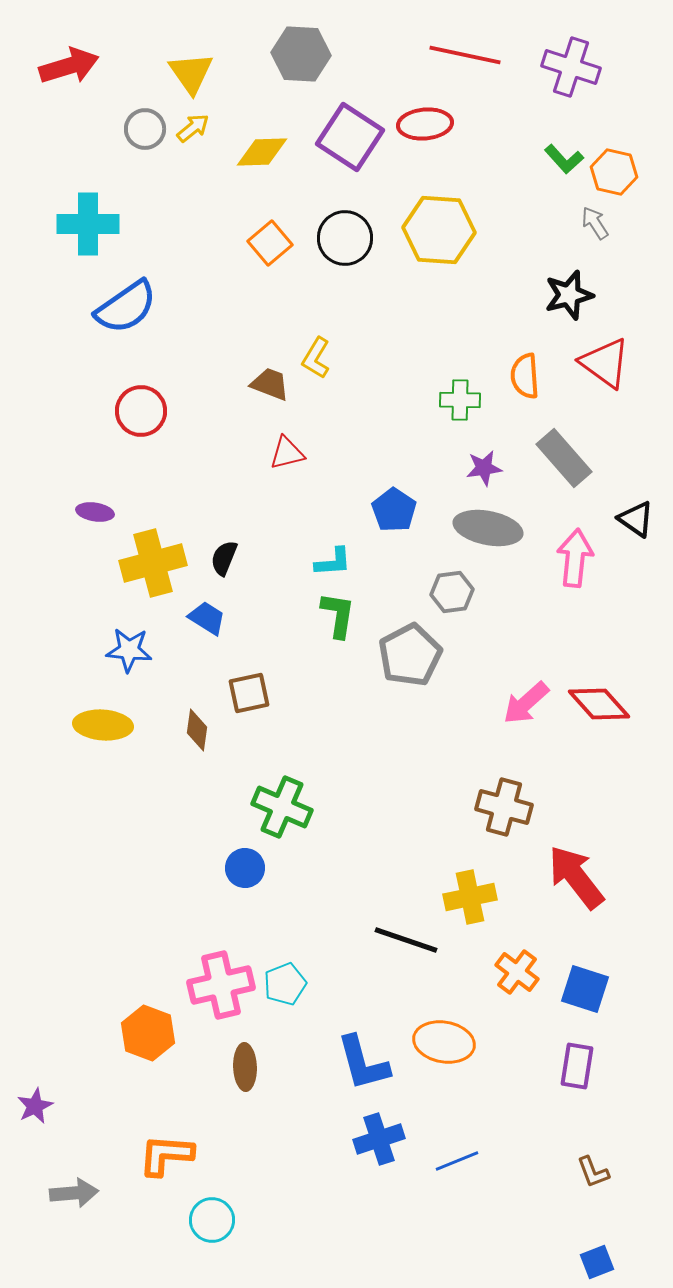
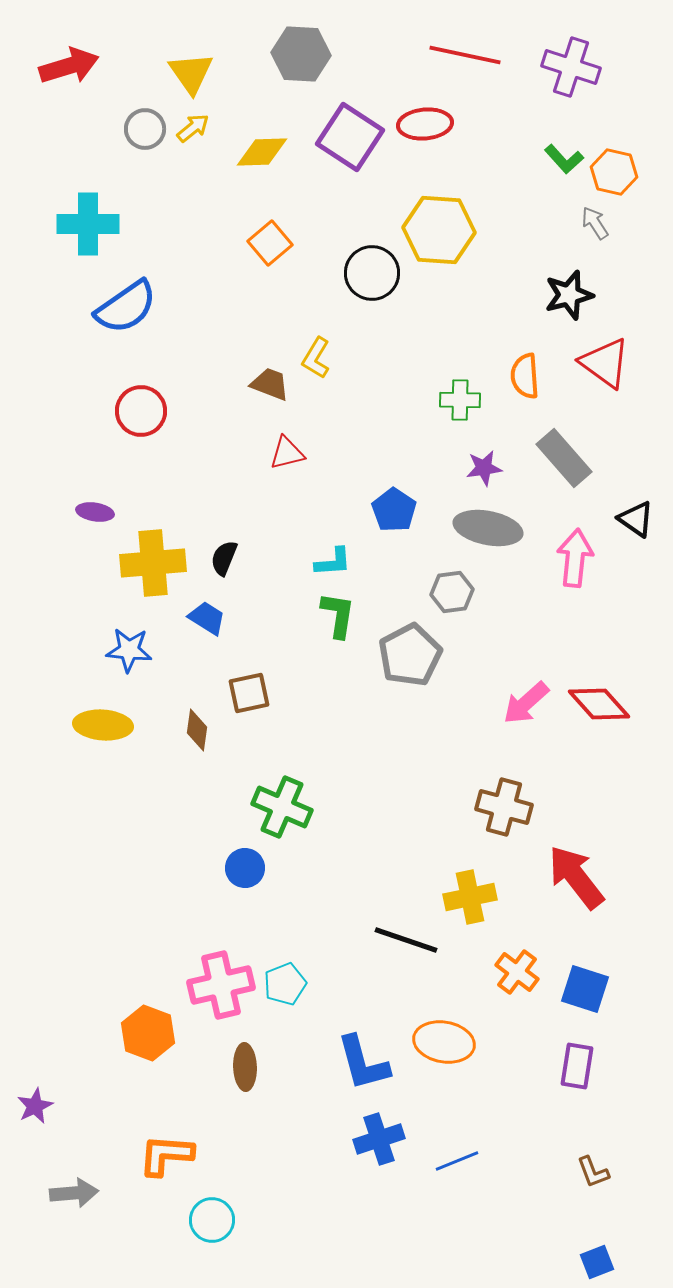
black circle at (345, 238): moved 27 px right, 35 px down
yellow cross at (153, 563): rotated 10 degrees clockwise
